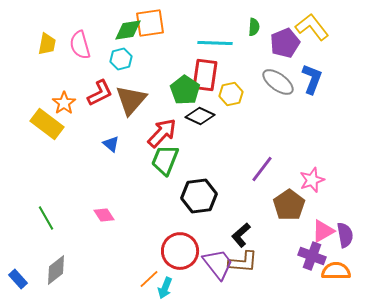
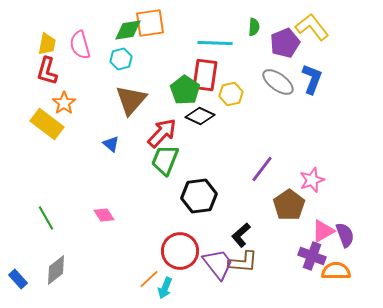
red L-shape: moved 53 px left, 22 px up; rotated 132 degrees clockwise
purple semicircle: rotated 10 degrees counterclockwise
